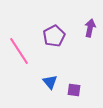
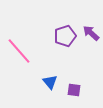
purple arrow: moved 1 px right, 5 px down; rotated 60 degrees counterclockwise
purple pentagon: moved 11 px right; rotated 10 degrees clockwise
pink line: rotated 8 degrees counterclockwise
